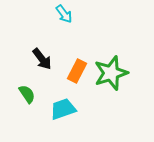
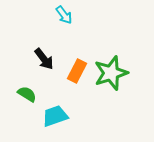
cyan arrow: moved 1 px down
black arrow: moved 2 px right
green semicircle: rotated 24 degrees counterclockwise
cyan trapezoid: moved 8 px left, 7 px down
